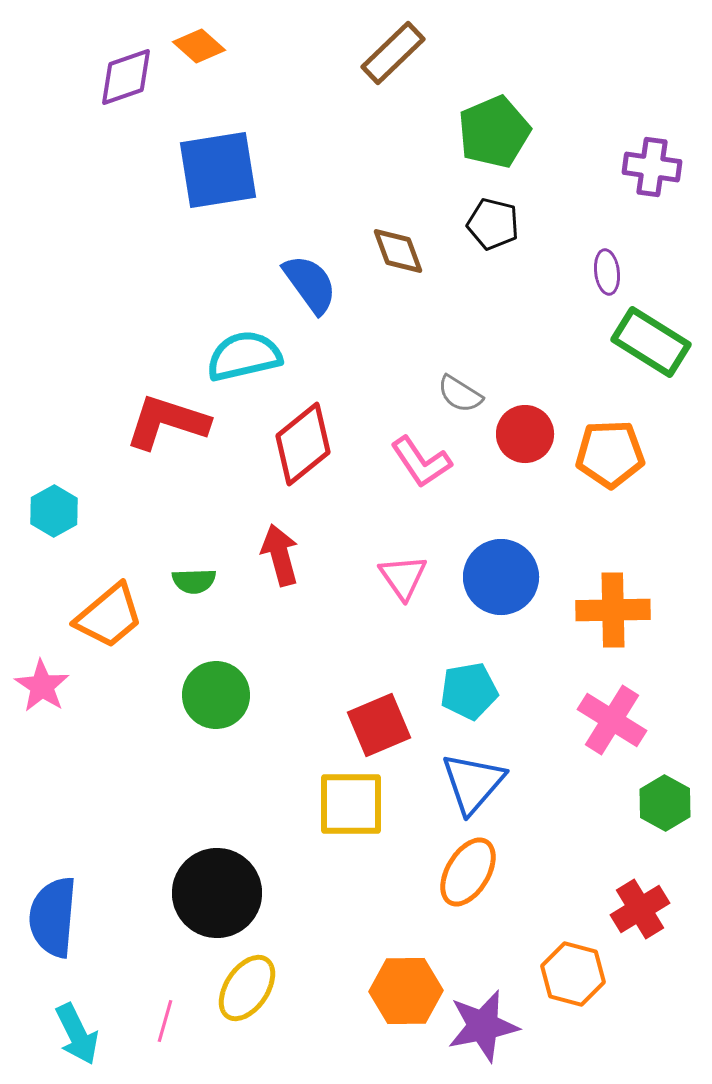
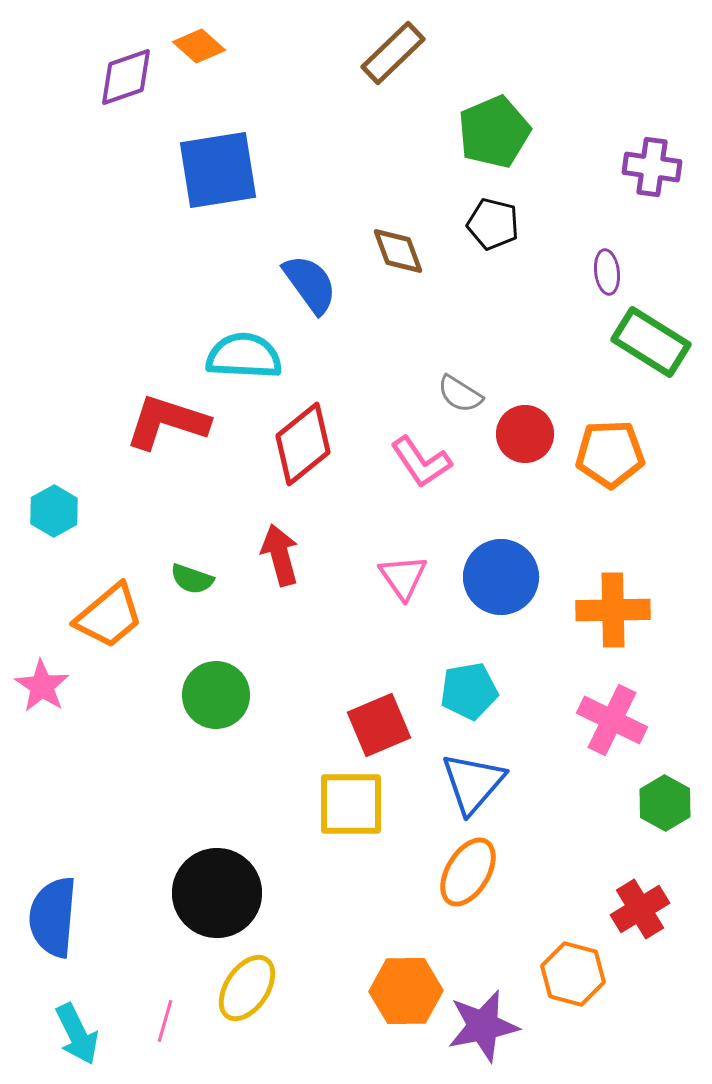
cyan semicircle at (244, 356): rotated 16 degrees clockwise
green semicircle at (194, 581): moved 2 px left, 2 px up; rotated 21 degrees clockwise
pink cross at (612, 720): rotated 6 degrees counterclockwise
